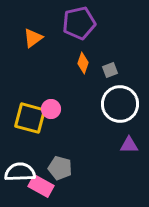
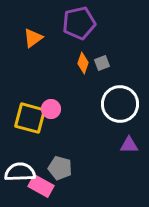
gray square: moved 8 px left, 7 px up
